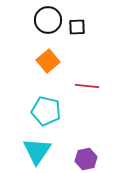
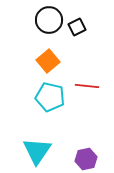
black circle: moved 1 px right
black square: rotated 24 degrees counterclockwise
cyan pentagon: moved 4 px right, 14 px up
